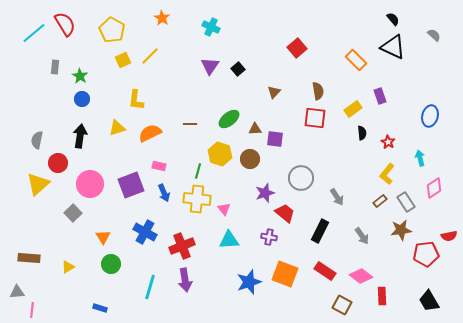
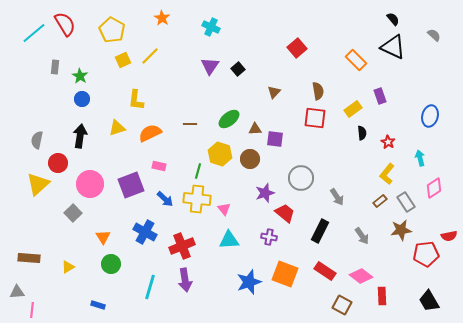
blue arrow at (164, 193): moved 1 px right, 6 px down; rotated 24 degrees counterclockwise
blue rectangle at (100, 308): moved 2 px left, 3 px up
